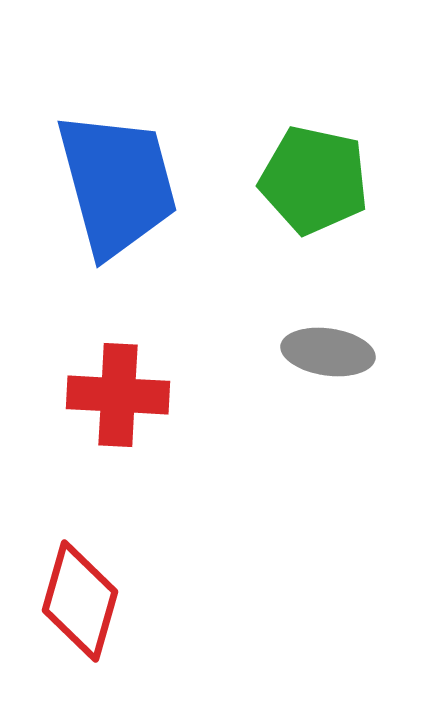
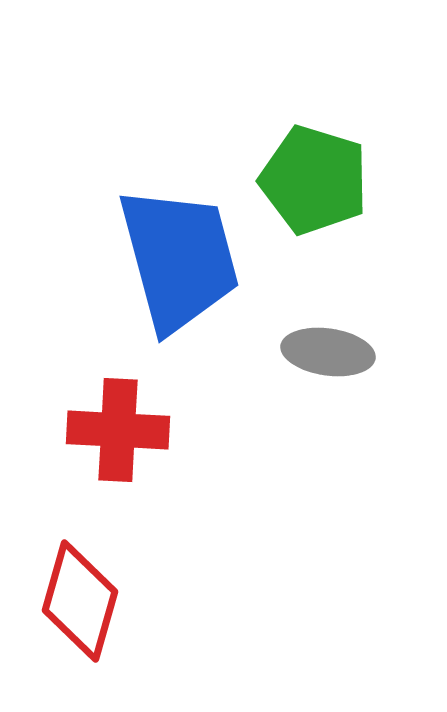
green pentagon: rotated 5 degrees clockwise
blue trapezoid: moved 62 px right, 75 px down
red cross: moved 35 px down
